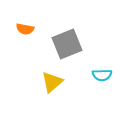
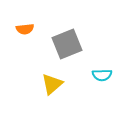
orange semicircle: rotated 18 degrees counterclockwise
yellow triangle: moved 2 px down
